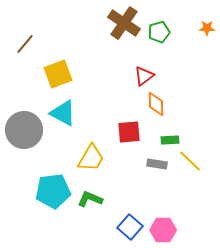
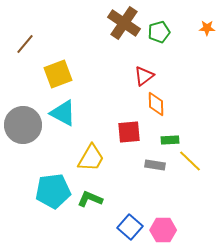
gray circle: moved 1 px left, 5 px up
gray rectangle: moved 2 px left, 1 px down
